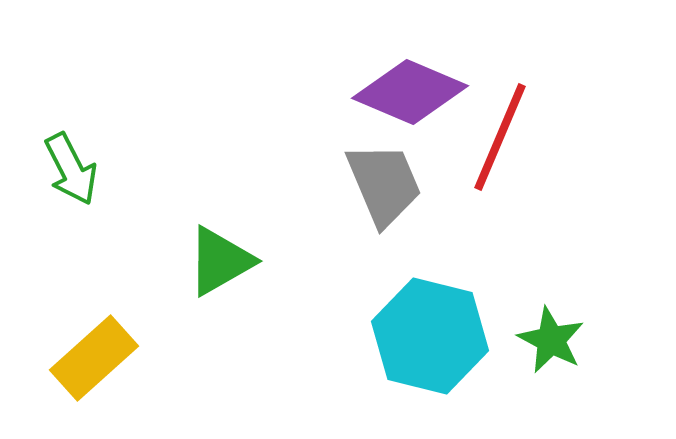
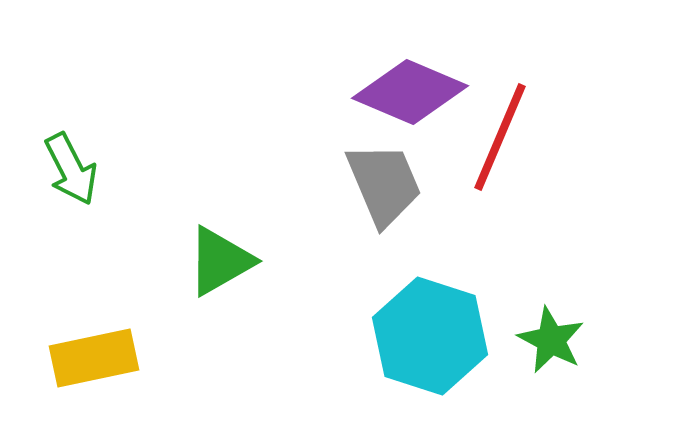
cyan hexagon: rotated 4 degrees clockwise
yellow rectangle: rotated 30 degrees clockwise
